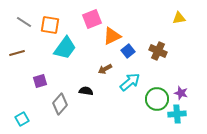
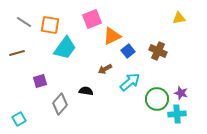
cyan square: moved 3 px left
